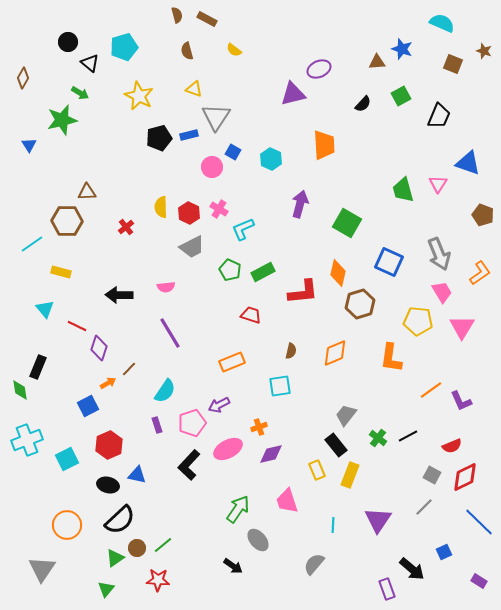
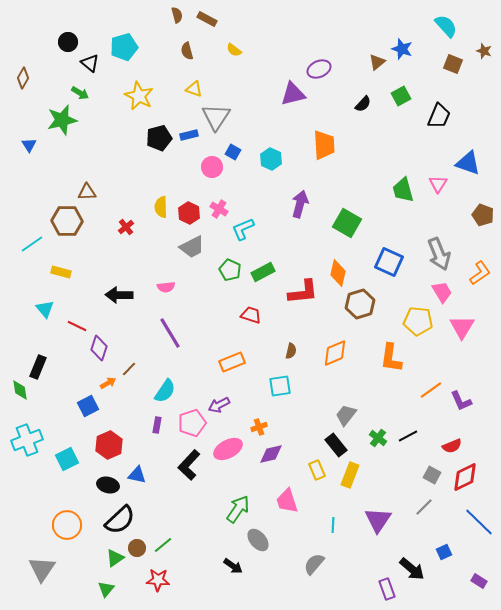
cyan semicircle at (442, 23): moved 4 px right, 3 px down; rotated 25 degrees clockwise
brown triangle at (377, 62): rotated 36 degrees counterclockwise
purple rectangle at (157, 425): rotated 28 degrees clockwise
